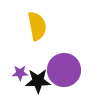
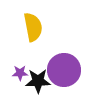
yellow semicircle: moved 4 px left, 1 px down
